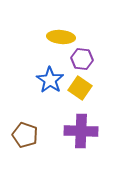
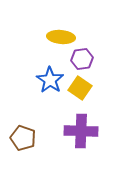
purple hexagon: rotated 15 degrees counterclockwise
brown pentagon: moved 2 px left, 3 px down
